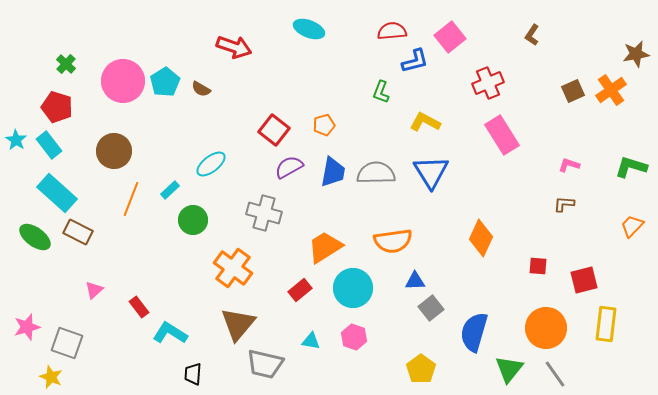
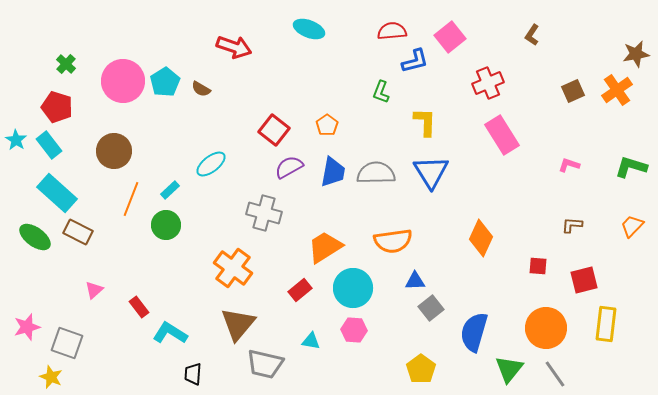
orange cross at (611, 90): moved 6 px right
yellow L-shape at (425, 122): rotated 64 degrees clockwise
orange pentagon at (324, 125): moved 3 px right; rotated 20 degrees counterclockwise
brown L-shape at (564, 204): moved 8 px right, 21 px down
green circle at (193, 220): moved 27 px left, 5 px down
pink hexagon at (354, 337): moved 7 px up; rotated 15 degrees counterclockwise
